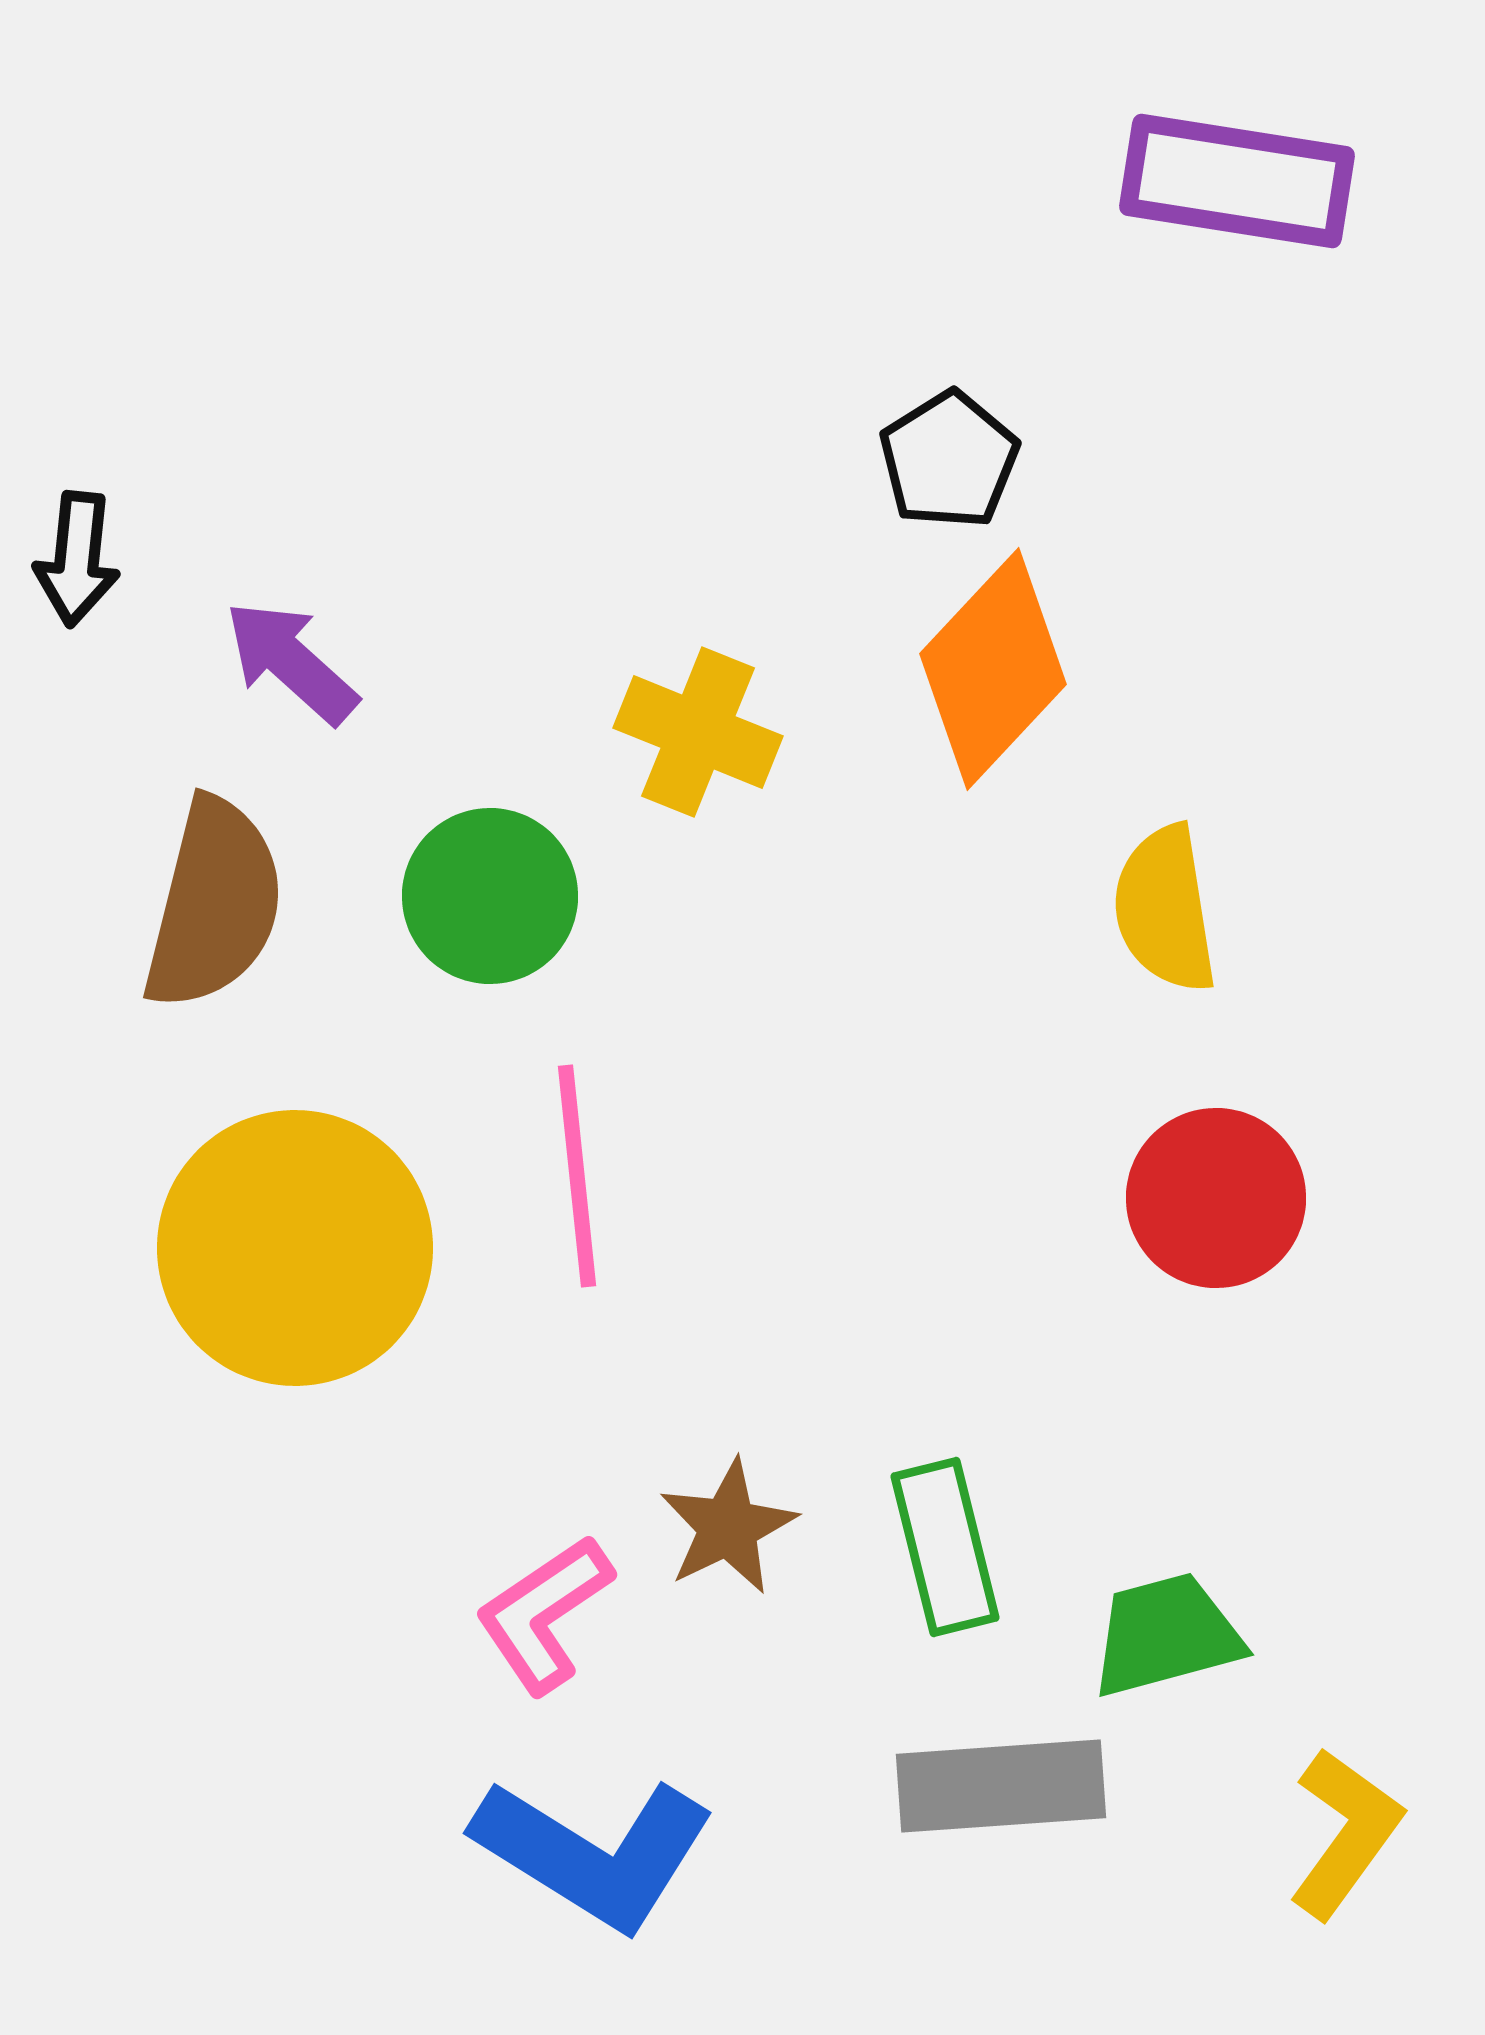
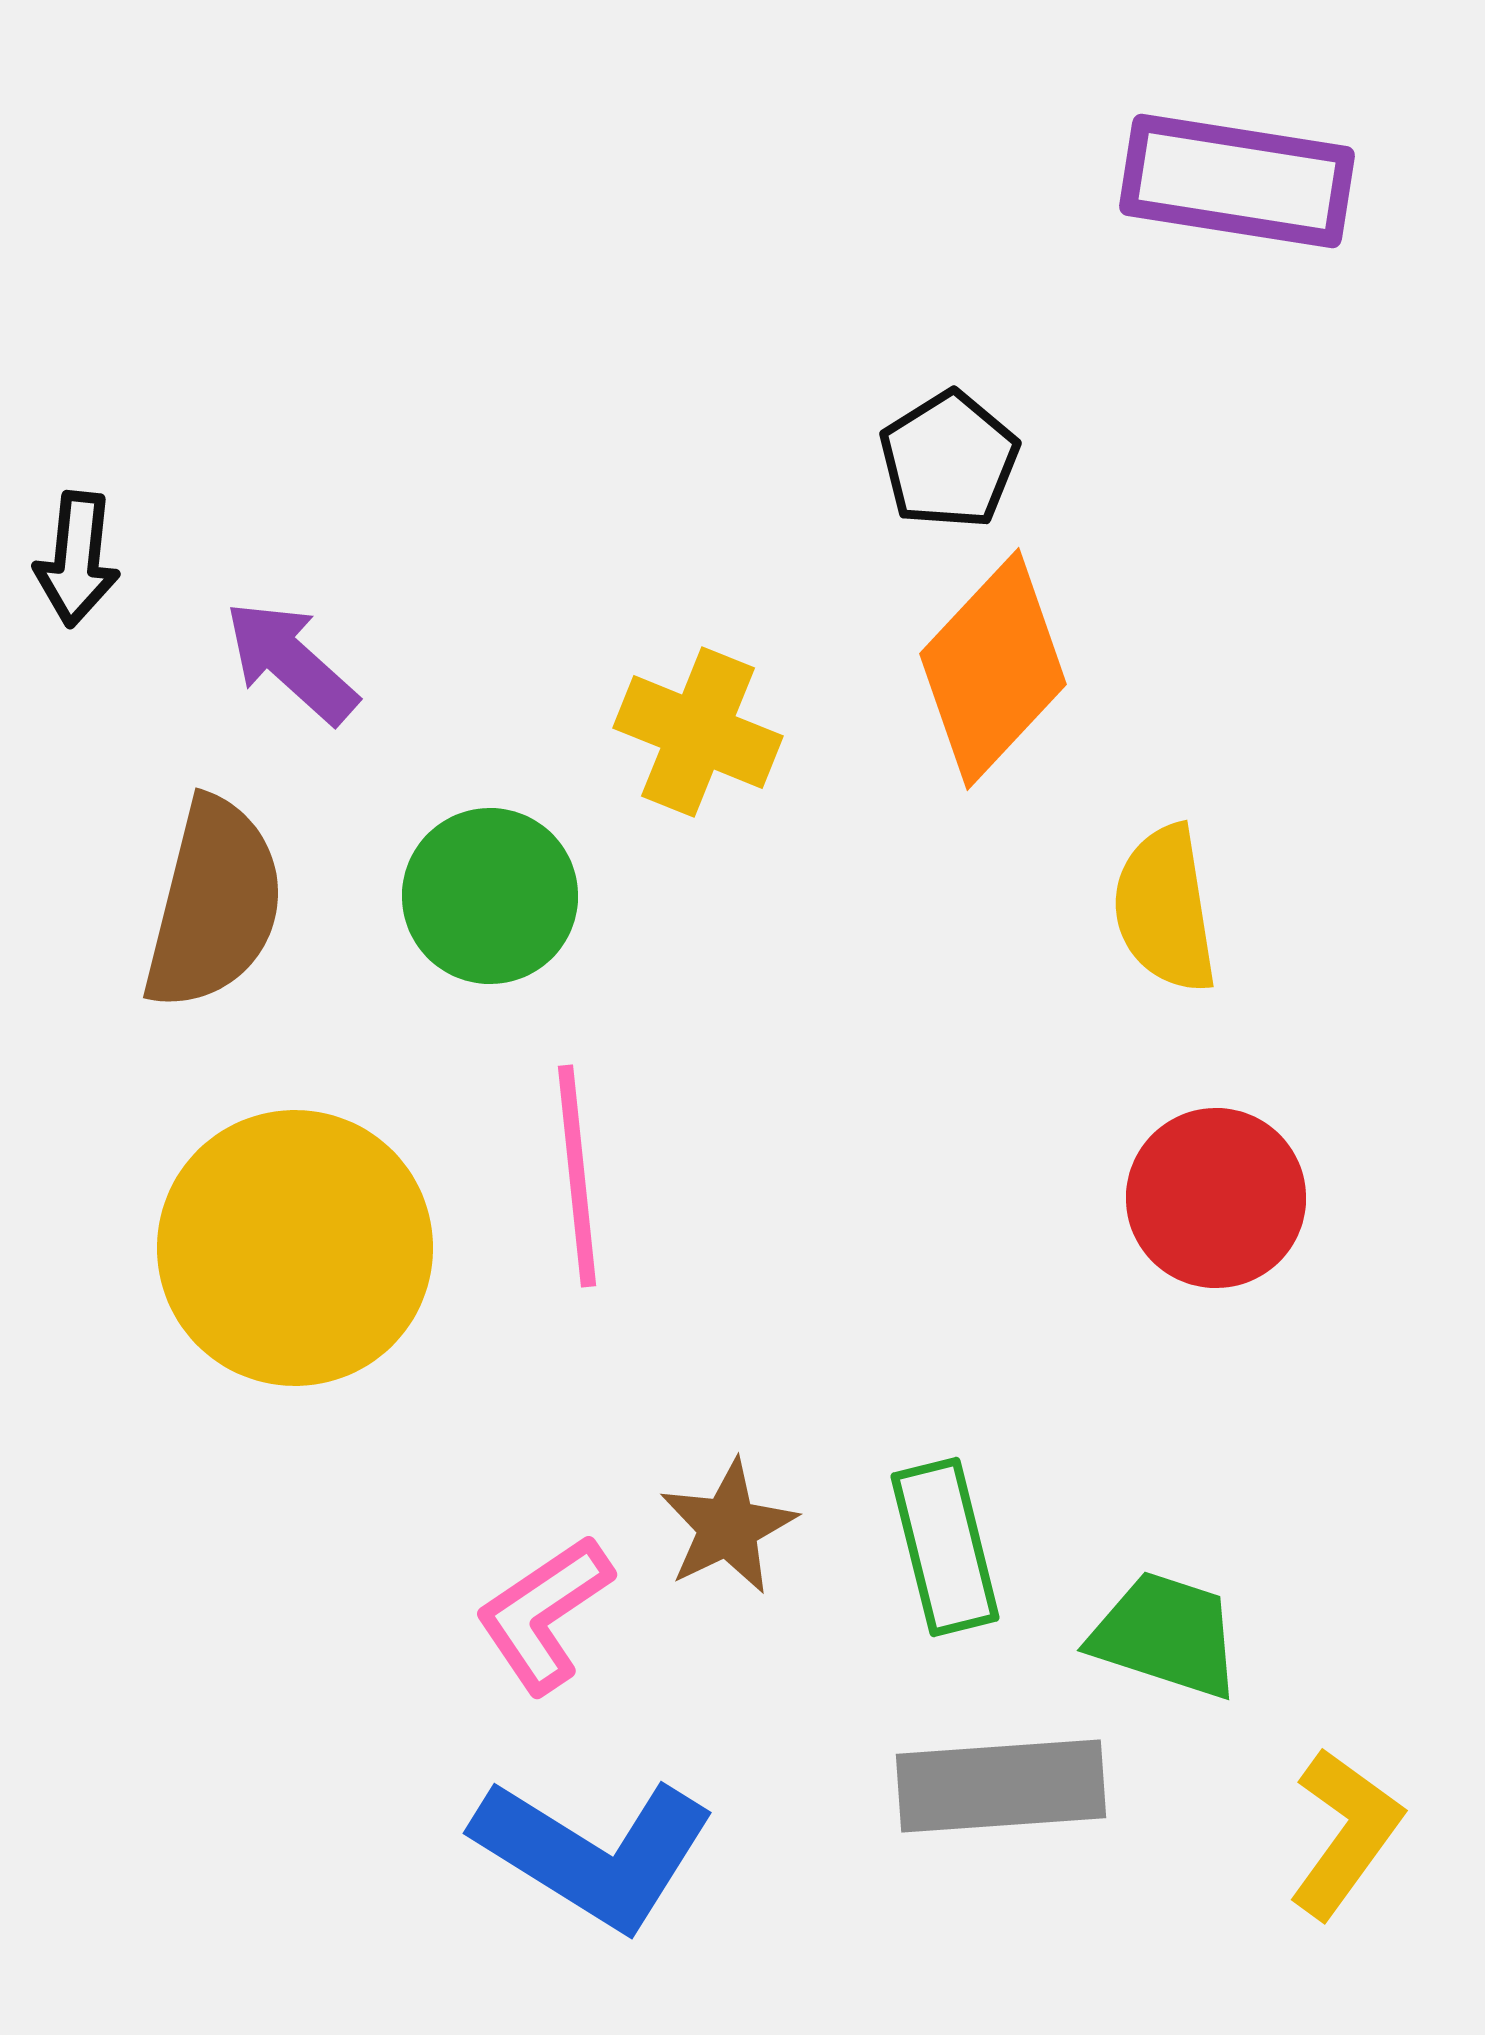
green trapezoid: rotated 33 degrees clockwise
